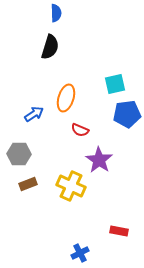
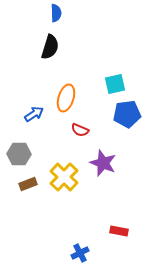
purple star: moved 4 px right, 3 px down; rotated 12 degrees counterclockwise
yellow cross: moved 7 px left, 9 px up; rotated 20 degrees clockwise
